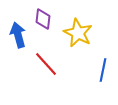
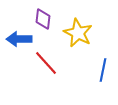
blue arrow: moved 1 px right, 4 px down; rotated 75 degrees counterclockwise
red line: moved 1 px up
